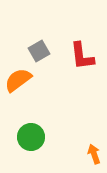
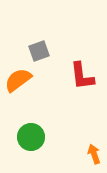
gray square: rotated 10 degrees clockwise
red L-shape: moved 20 px down
